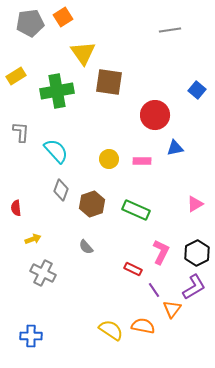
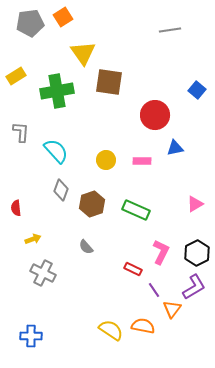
yellow circle: moved 3 px left, 1 px down
